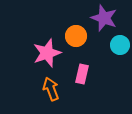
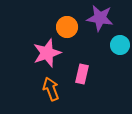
purple star: moved 4 px left; rotated 12 degrees counterclockwise
orange circle: moved 9 px left, 9 px up
